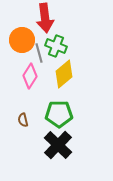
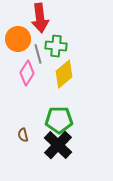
red arrow: moved 5 px left
orange circle: moved 4 px left, 1 px up
green cross: rotated 15 degrees counterclockwise
gray line: moved 1 px left, 1 px down
pink diamond: moved 3 px left, 3 px up
green pentagon: moved 6 px down
brown semicircle: moved 15 px down
